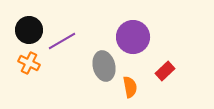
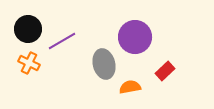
black circle: moved 1 px left, 1 px up
purple circle: moved 2 px right
gray ellipse: moved 2 px up
orange semicircle: rotated 90 degrees counterclockwise
